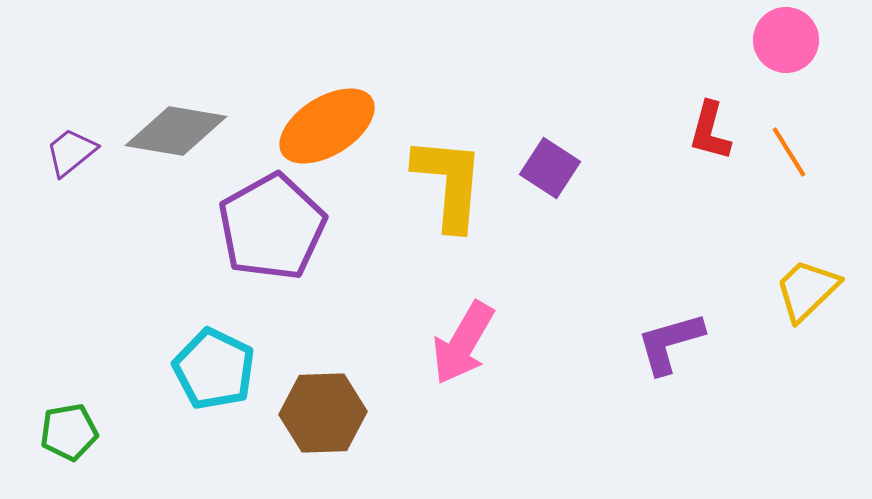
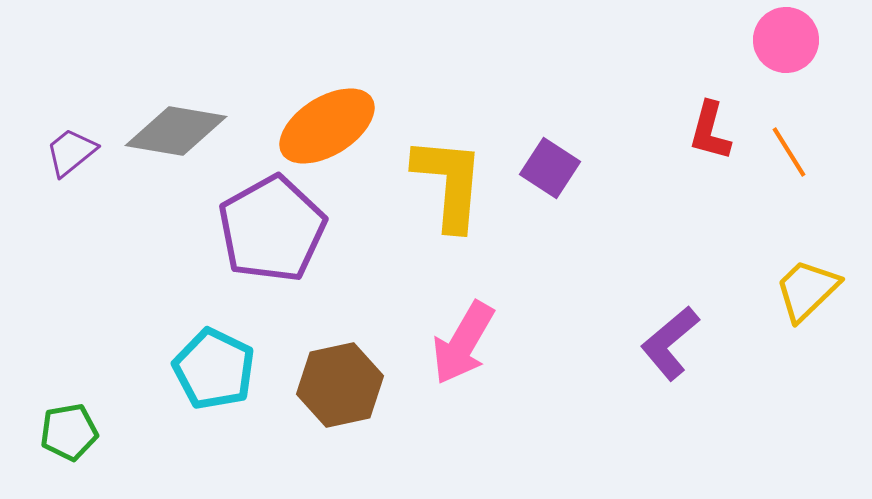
purple pentagon: moved 2 px down
purple L-shape: rotated 24 degrees counterclockwise
brown hexagon: moved 17 px right, 28 px up; rotated 10 degrees counterclockwise
